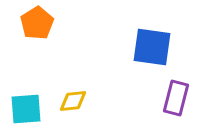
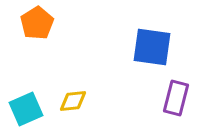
cyan square: rotated 20 degrees counterclockwise
